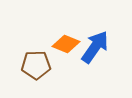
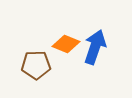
blue arrow: rotated 16 degrees counterclockwise
